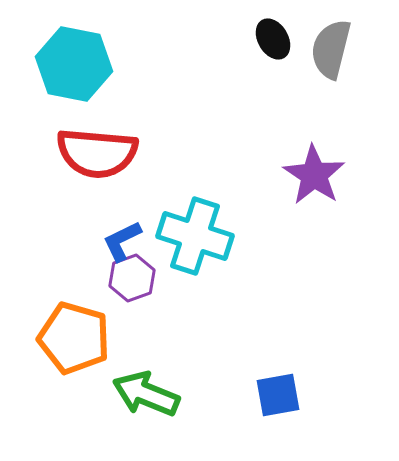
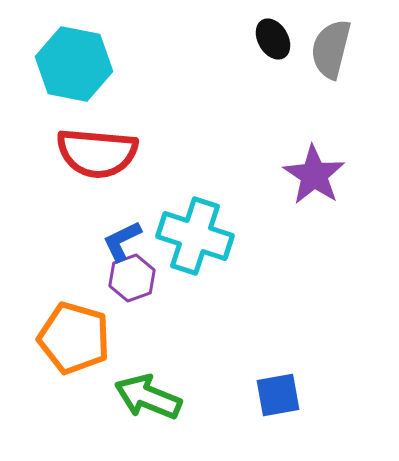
green arrow: moved 2 px right, 3 px down
